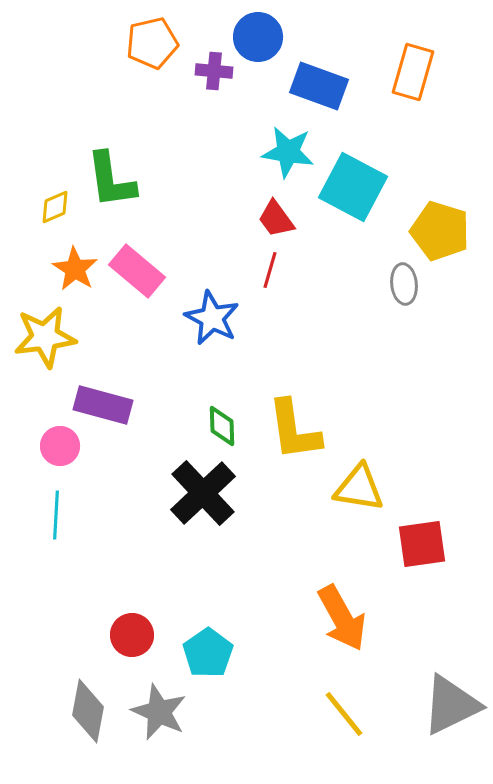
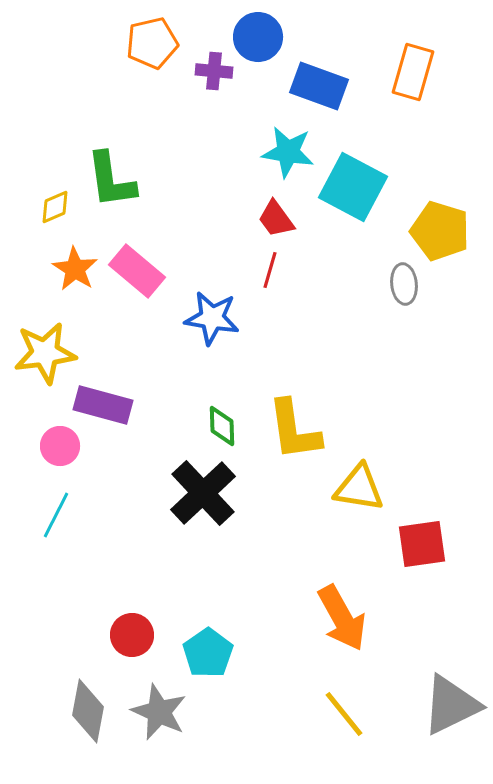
blue star: rotated 18 degrees counterclockwise
yellow star: moved 16 px down
cyan line: rotated 24 degrees clockwise
